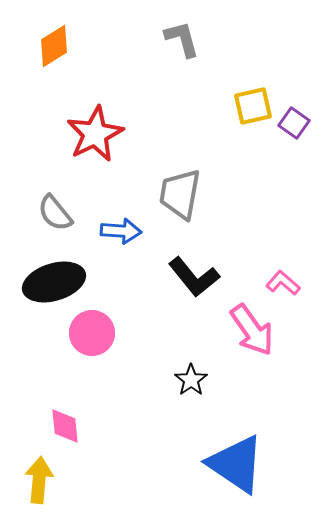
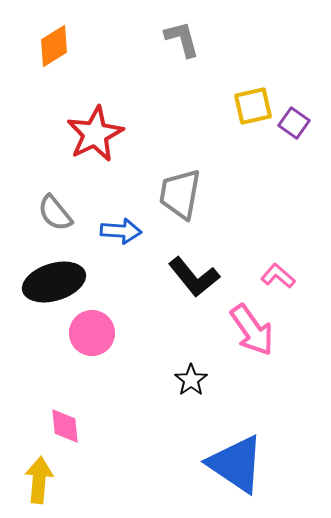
pink L-shape: moved 5 px left, 7 px up
